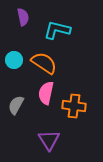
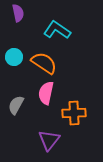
purple semicircle: moved 5 px left, 4 px up
cyan L-shape: rotated 20 degrees clockwise
cyan circle: moved 3 px up
orange cross: moved 7 px down; rotated 10 degrees counterclockwise
purple triangle: rotated 10 degrees clockwise
